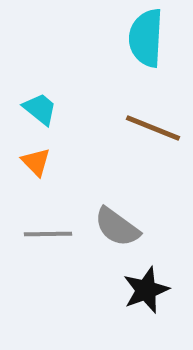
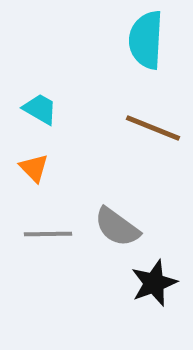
cyan semicircle: moved 2 px down
cyan trapezoid: rotated 9 degrees counterclockwise
orange triangle: moved 2 px left, 6 px down
black star: moved 8 px right, 7 px up
